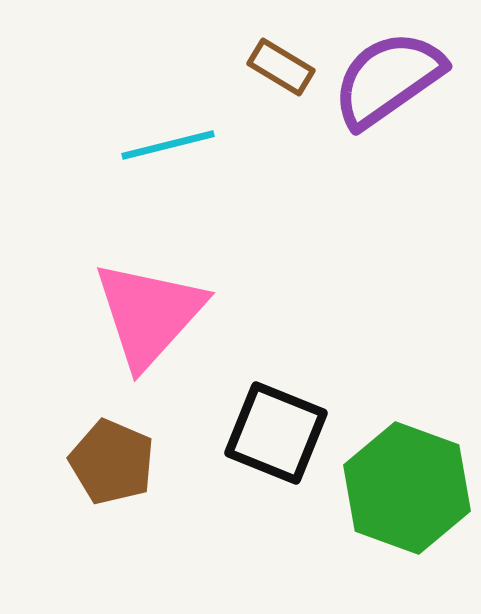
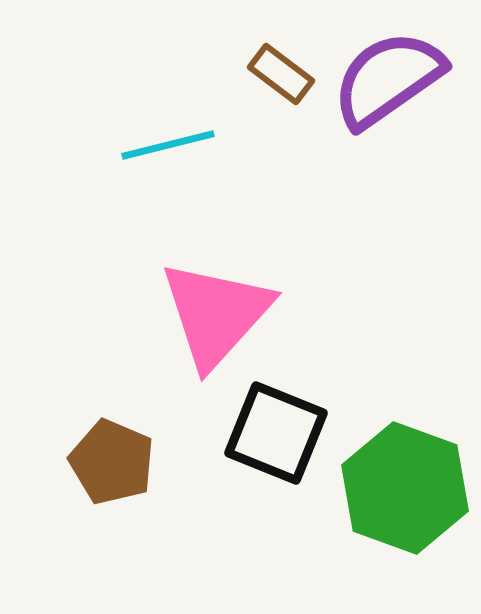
brown rectangle: moved 7 px down; rotated 6 degrees clockwise
pink triangle: moved 67 px right
green hexagon: moved 2 px left
